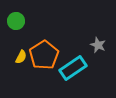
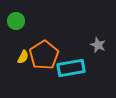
yellow semicircle: moved 2 px right
cyan rectangle: moved 2 px left; rotated 24 degrees clockwise
